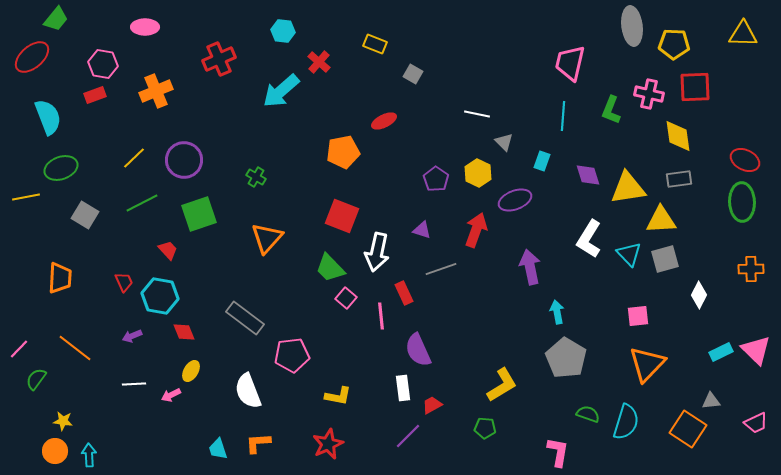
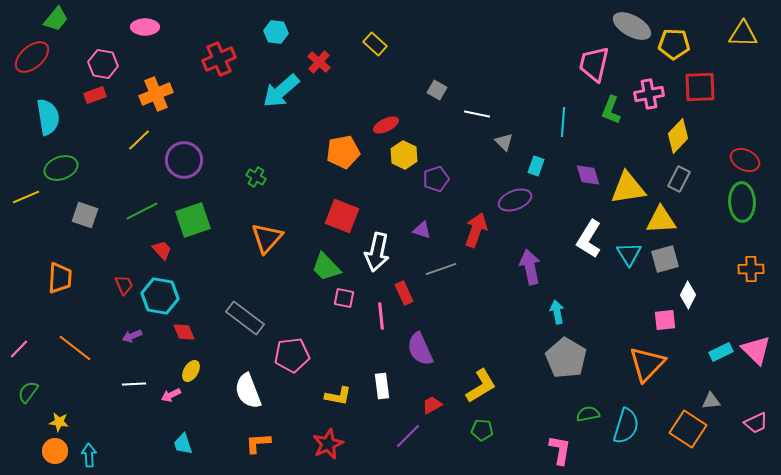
gray ellipse at (632, 26): rotated 54 degrees counterclockwise
cyan hexagon at (283, 31): moved 7 px left, 1 px down
yellow rectangle at (375, 44): rotated 20 degrees clockwise
pink trapezoid at (570, 63): moved 24 px right, 1 px down
gray square at (413, 74): moved 24 px right, 16 px down
red square at (695, 87): moved 5 px right
orange cross at (156, 91): moved 3 px down
pink cross at (649, 94): rotated 24 degrees counterclockwise
cyan line at (563, 116): moved 6 px down
cyan semicircle at (48, 117): rotated 12 degrees clockwise
red ellipse at (384, 121): moved 2 px right, 4 px down
yellow diamond at (678, 136): rotated 52 degrees clockwise
yellow line at (134, 158): moved 5 px right, 18 px up
cyan rectangle at (542, 161): moved 6 px left, 5 px down
yellow hexagon at (478, 173): moved 74 px left, 18 px up
purple pentagon at (436, 179): rotated 20 degrees clockwise
gray rectangle at (679, 179): rotated 55 degrees counterclockwise
yellow line at (26, 197): rotated 12 degrees counterclockwise
green line at (142, 203): moved 8 px down
green square at (199, 214): moved 6 px left, 6 px down
gray square at (85, 215): rotated 12 degrees counterclockwise
red trapezoid at (168, 250): moved 6 px left
cyan triangle at (629, 254): rotated 12 degrees clockwise
green trapezoid at (330, 268): moved 4 px left, 1 px up
red trapezoid at (124, 282): moved 3 px down
white diamond at (699, 295): moved 11 px left
pink square at (346, 298): moved 2 px left; rotated 30 degrees counterclockwise
pink square at (638, 316): moved 27 px right, 4 px down
purple semicircle at (418, 350): moved 2 px right, 1 px up
green semicircle at (36, 379): moved 8 px left, 13 px down
yellow L-shape at (502, 385): moved 21 px left, 1 px down
white rectangle at (403, 388): moved 21 px left, 2 px up
green semicircle at (588, 414): rotated 30 degrees counterclockwise
yellow star at (63, 421): moved 4 px left, 1 px down
cyan semicircle at (626, 422): moved 4 px down
green pentagon at (485, 428): moved 3 px left, 2 px down
cyan trapezoid at (218, 449): moved 35 px left, 5 px up
pink L-shape at (558, 452): moved 2 px right, 2 px up
